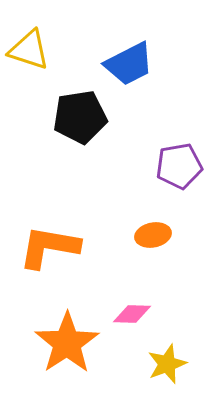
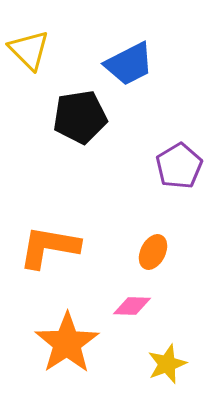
yellow triangle: rotated 27 degrees clockwise
purple pentagon: rotated 21 degrees counterclockwise
orange ellipse: moved 17 px down; rotated 52 degrees counterclockwise
pink diamond: moved 8 px up
